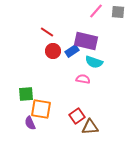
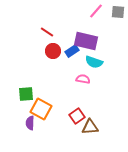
orange square: rotated 20 degrees clockwise
purple semicircle: rotated 24 degrees clockwise
